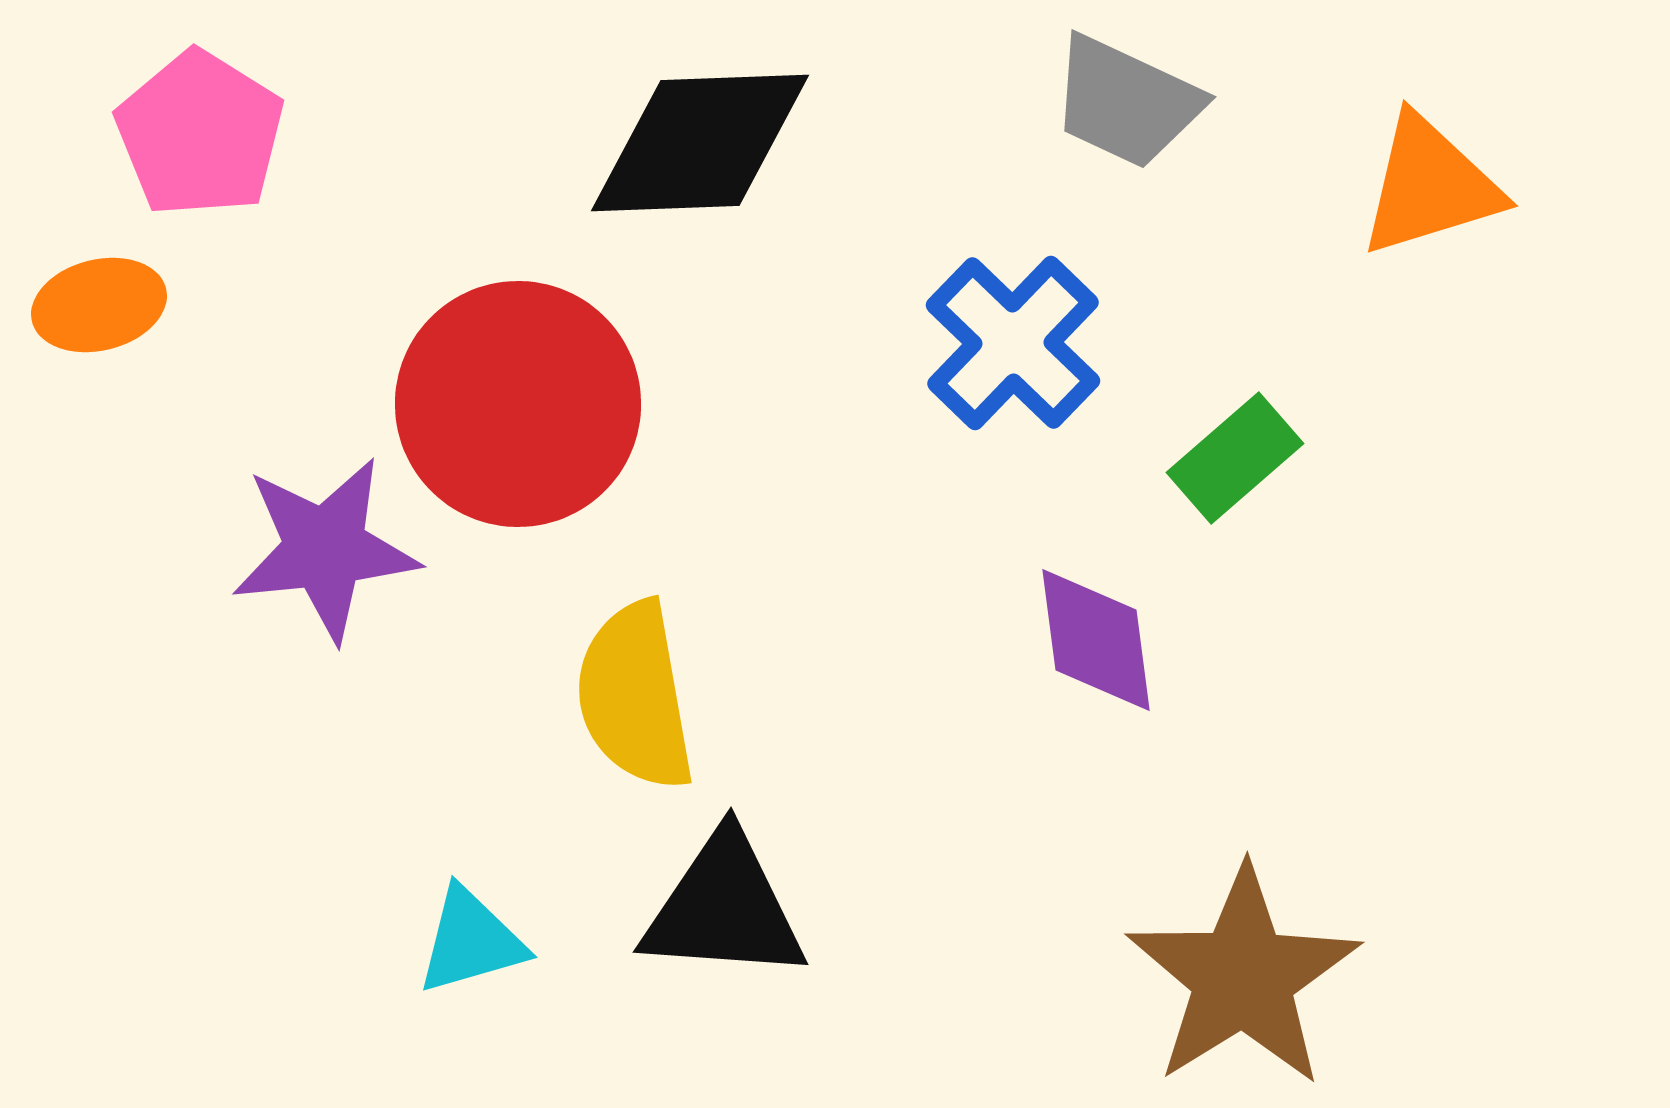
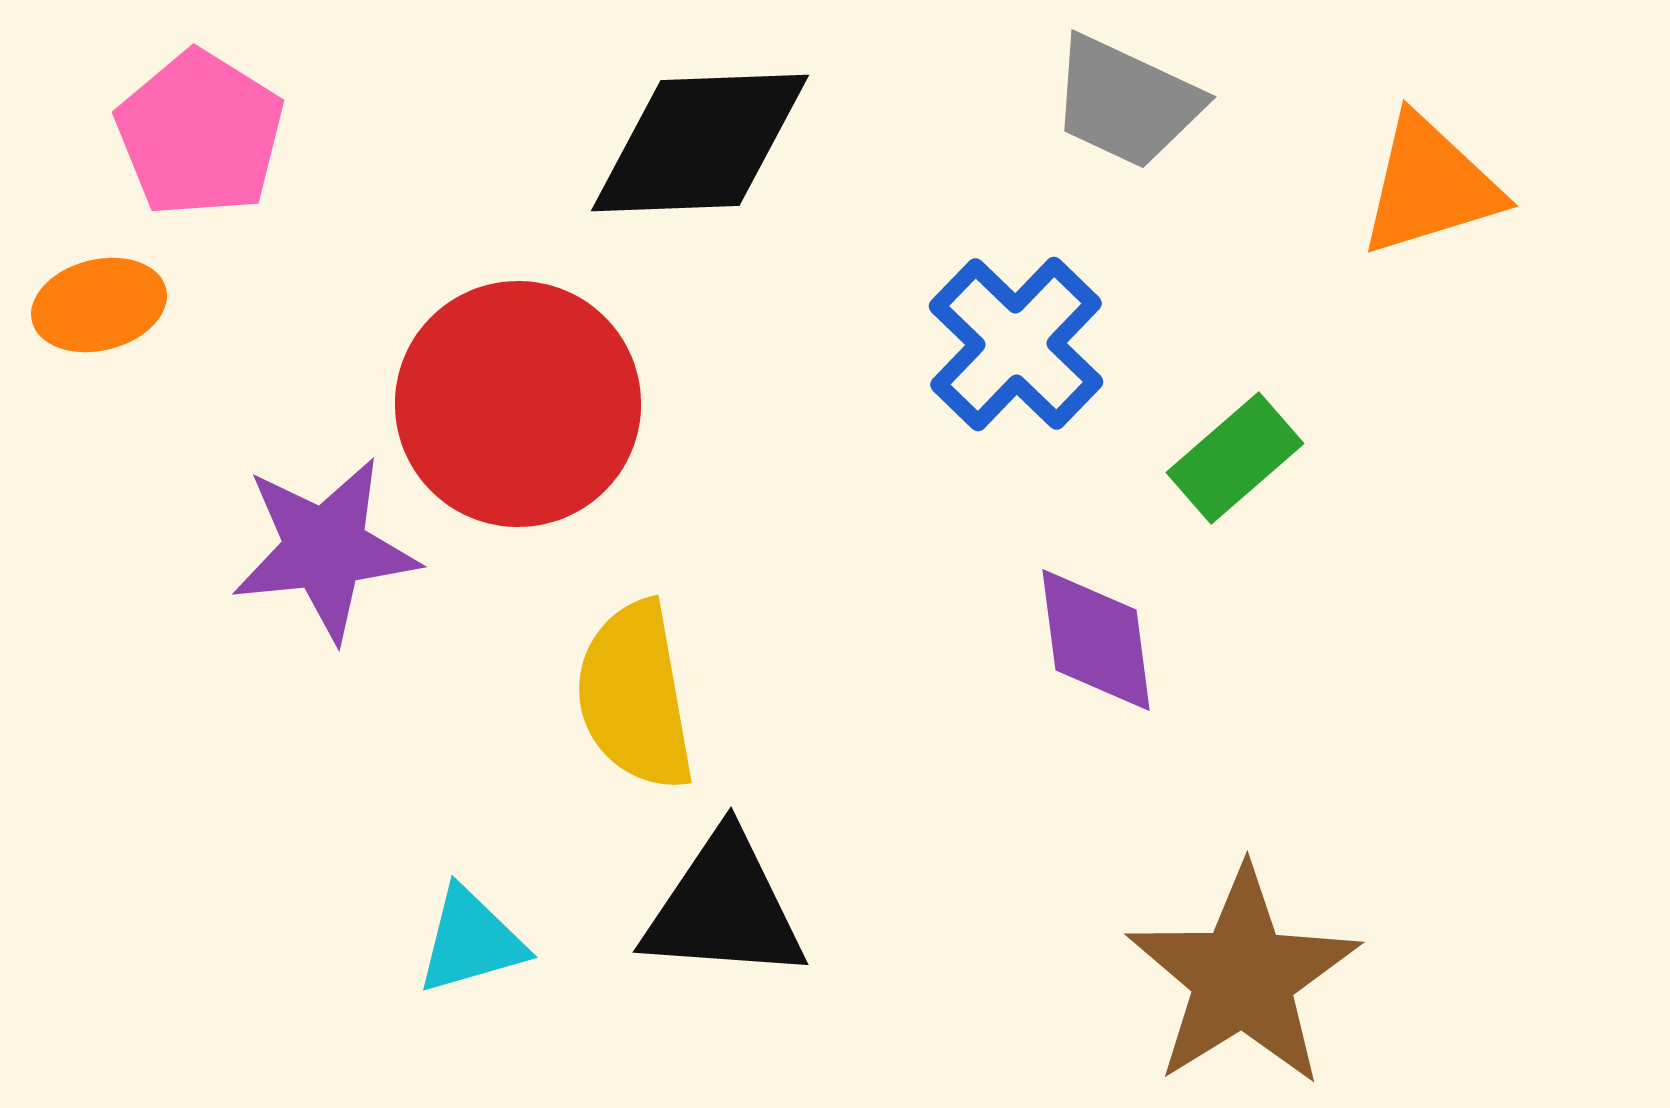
blue cross: moved 3 px right, 1 px down
